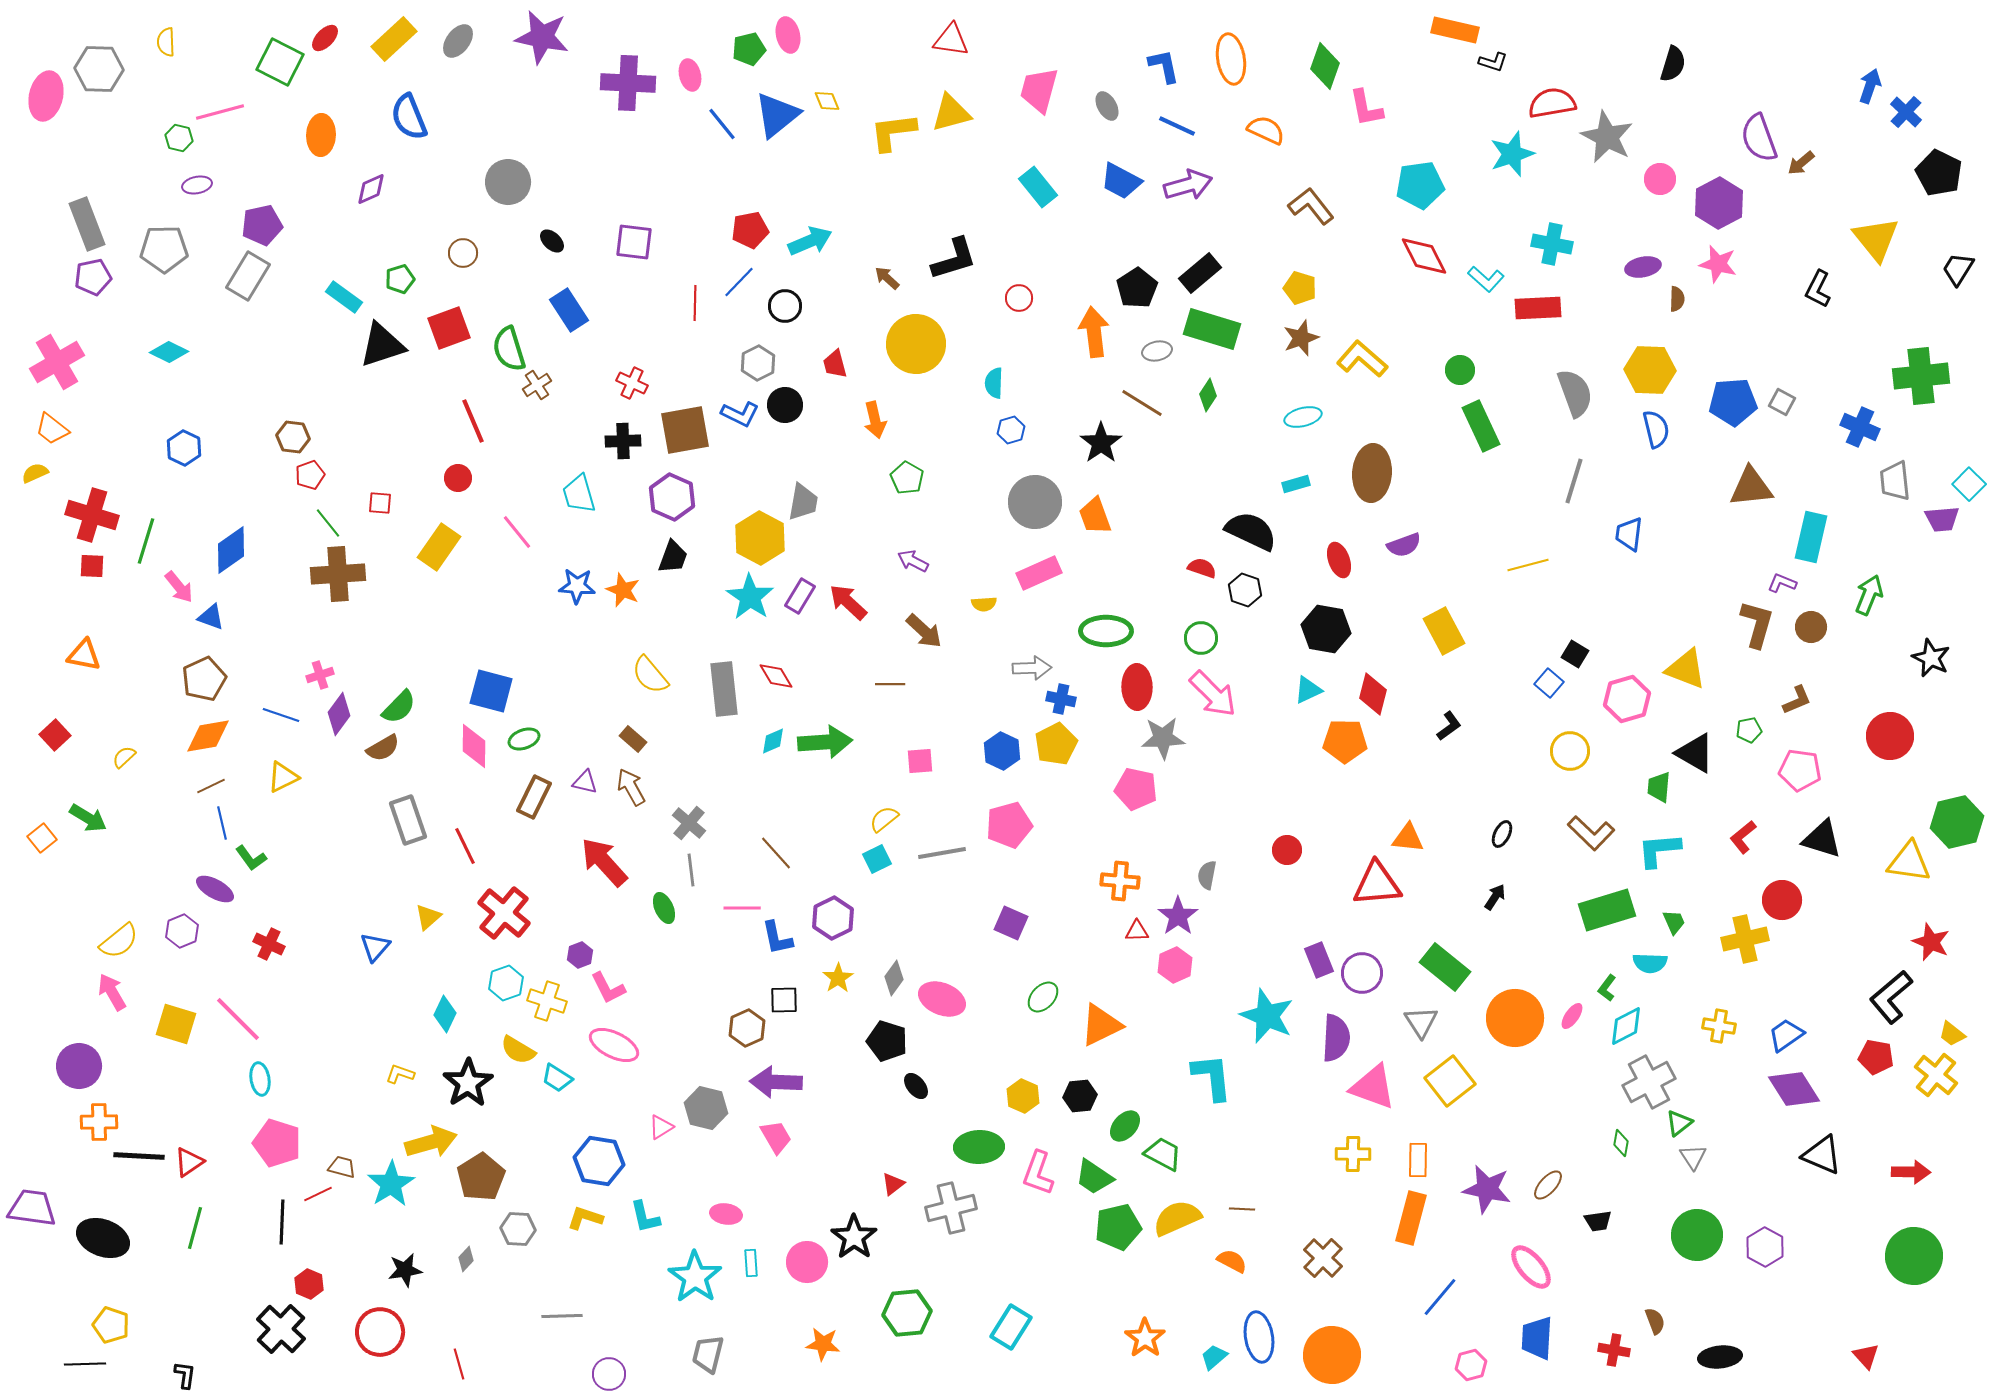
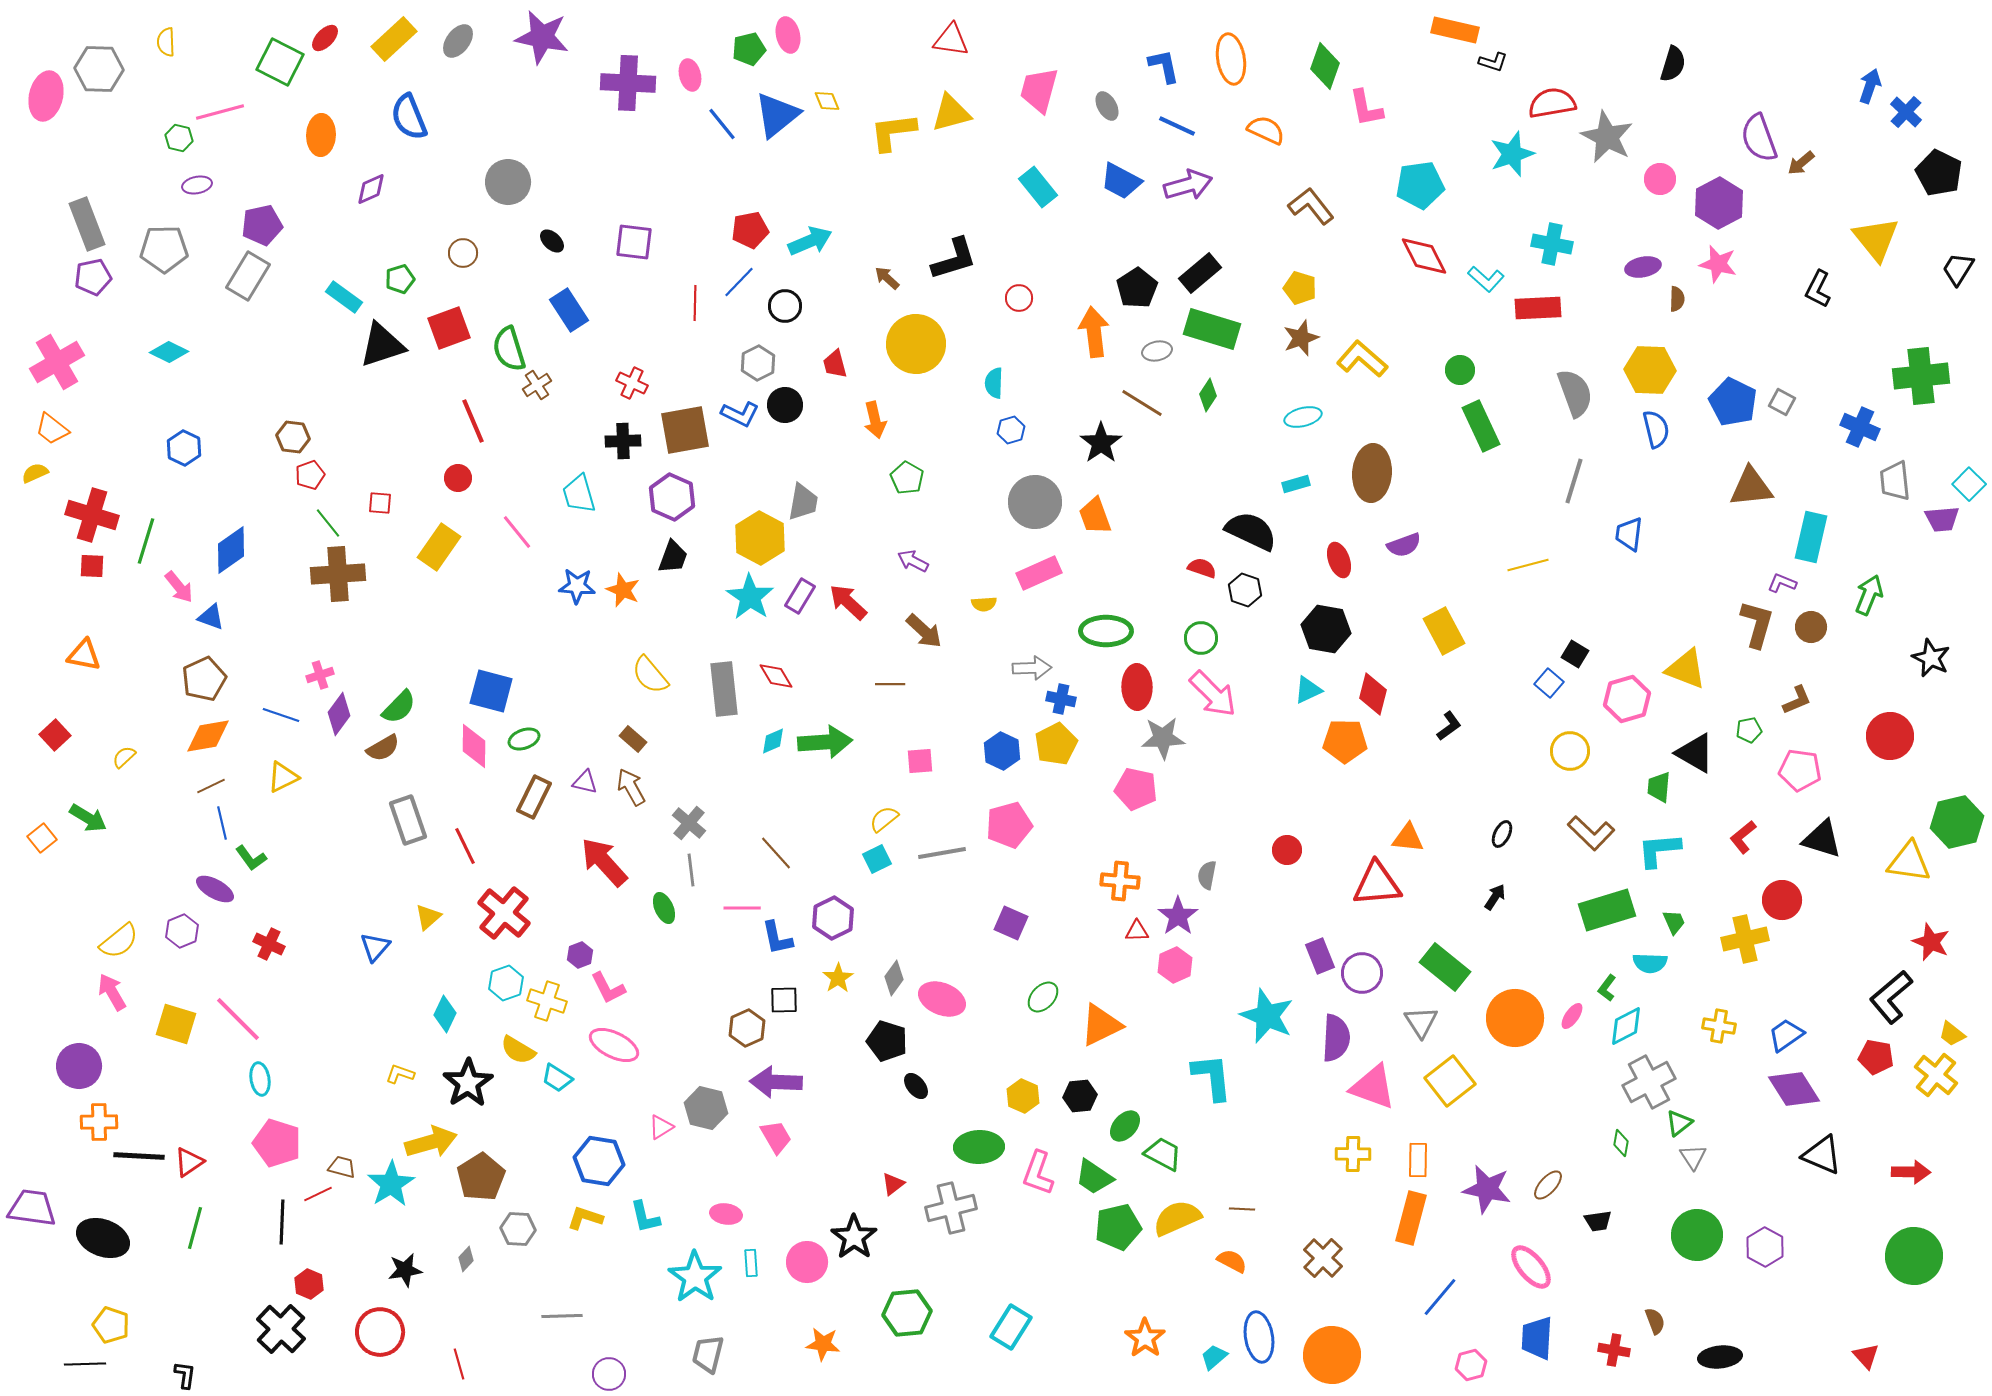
blue pentagon at (1733, 402): rotated 30 degrees clockwise
purple rectangle at (1319, 960): moved 1 px right, 4 px up
